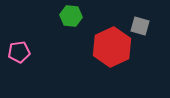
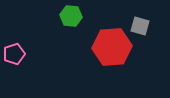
red hexagon: rotated 21 degrees clockwise
pink pentagon: moved 5 px left, 2 px down; rotated 10 degrees counterclockwise
